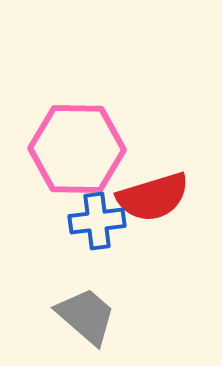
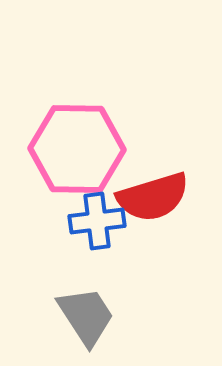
gray trapezoid: rotated 16 degrees clockwise
